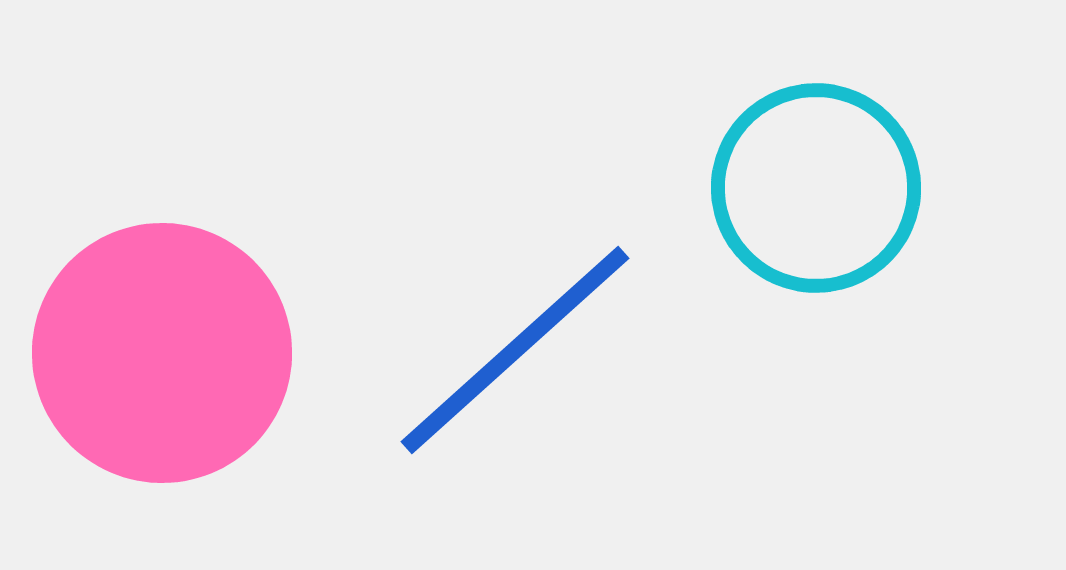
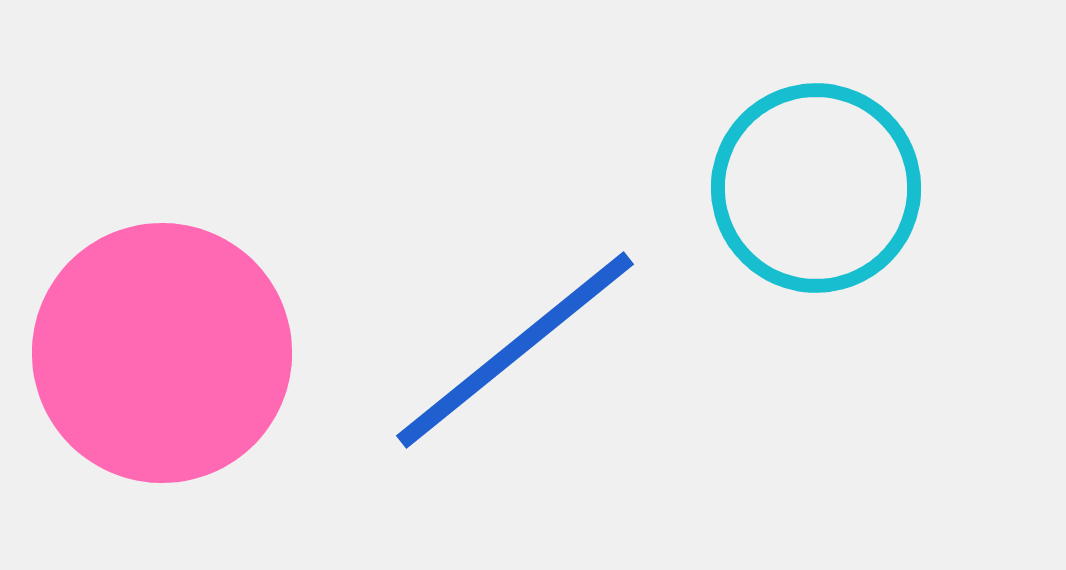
blue line: rotated 3 degrees clockwise
